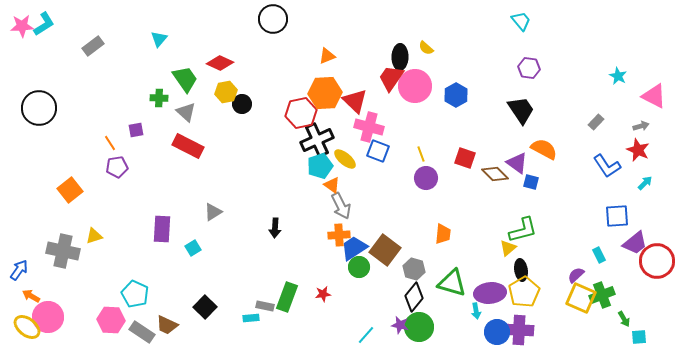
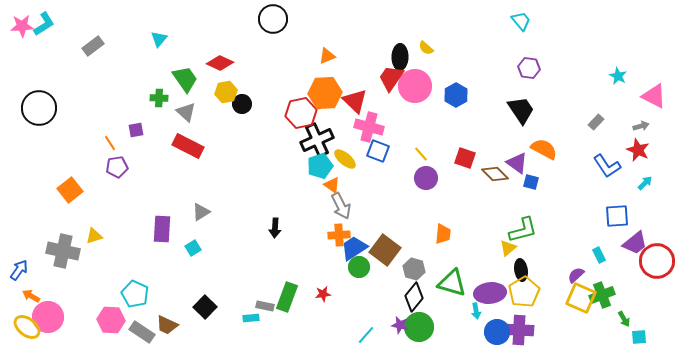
yellow line at (421, 154): rotated 21 degrees counterclockwise
gray triangle at (213, 212): moved 12 px left
